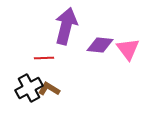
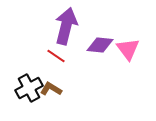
red line: moved 12 px right, 2 px up; rotated 36 degrees clockwise
brown L-shape: moved 2 px right
